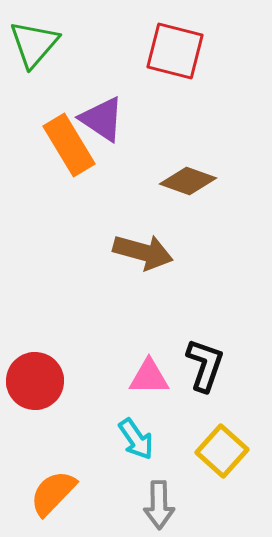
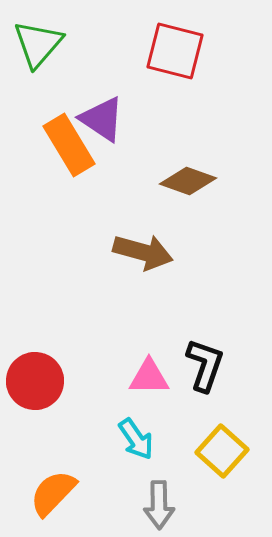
green triangle: moved 4 px right
